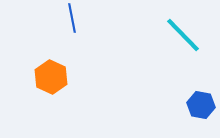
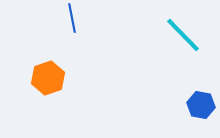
orange hexagon: moved 3 px left, 1 px down; rotated 16 degrees clockwise
